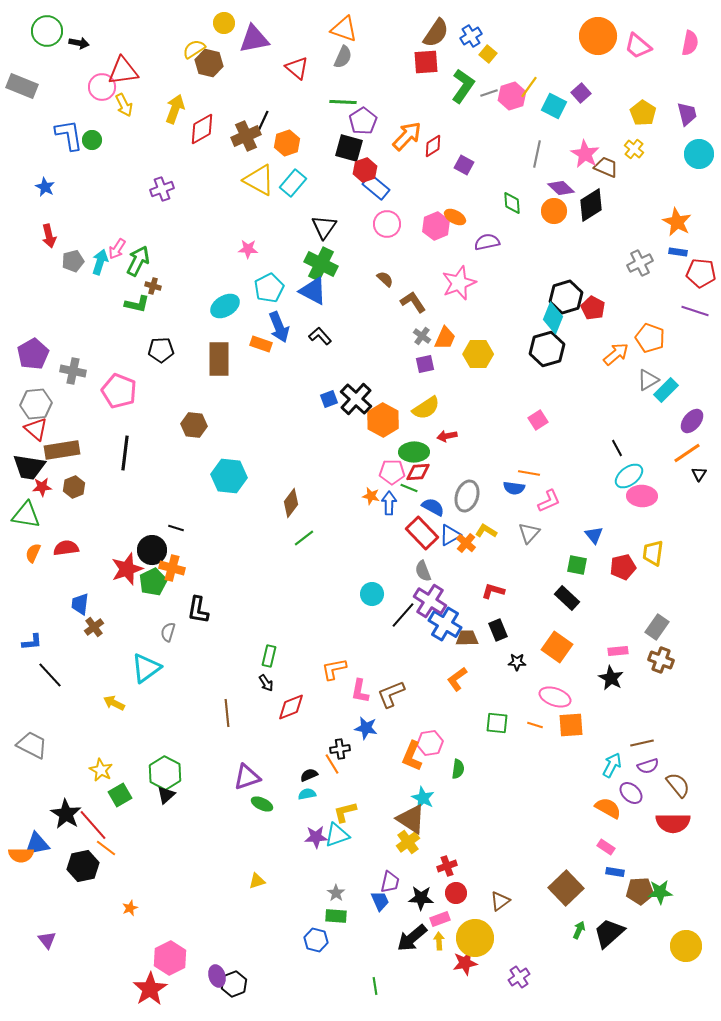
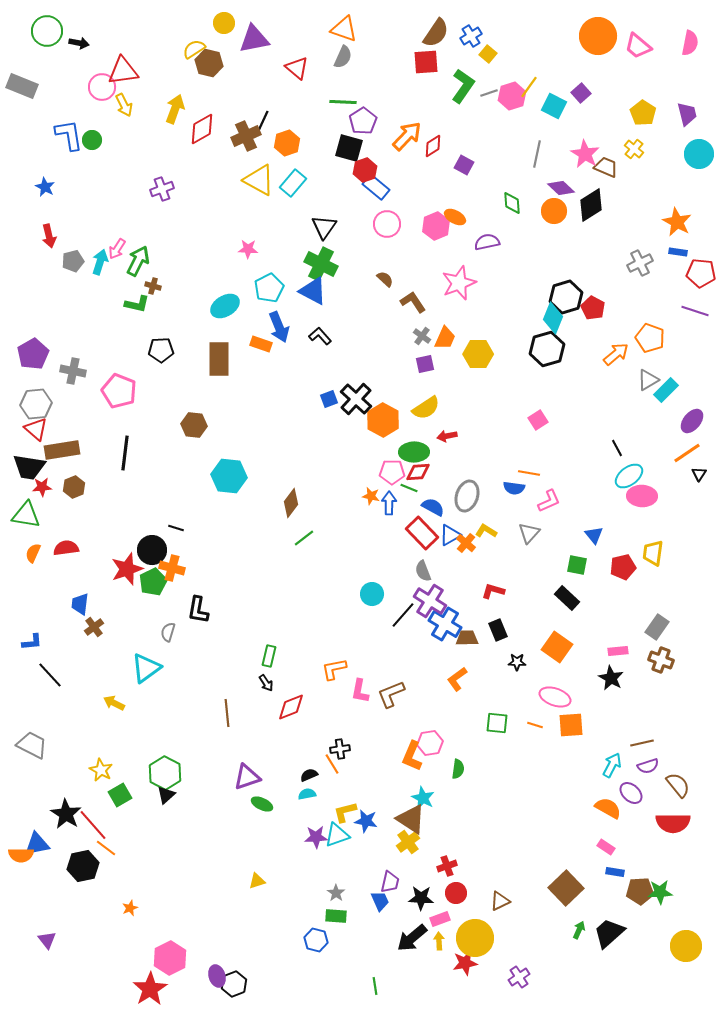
blue star at (366, 728): moved 93 px down
brown triangle at (500, 901): rotated 10 degrees clockwise
